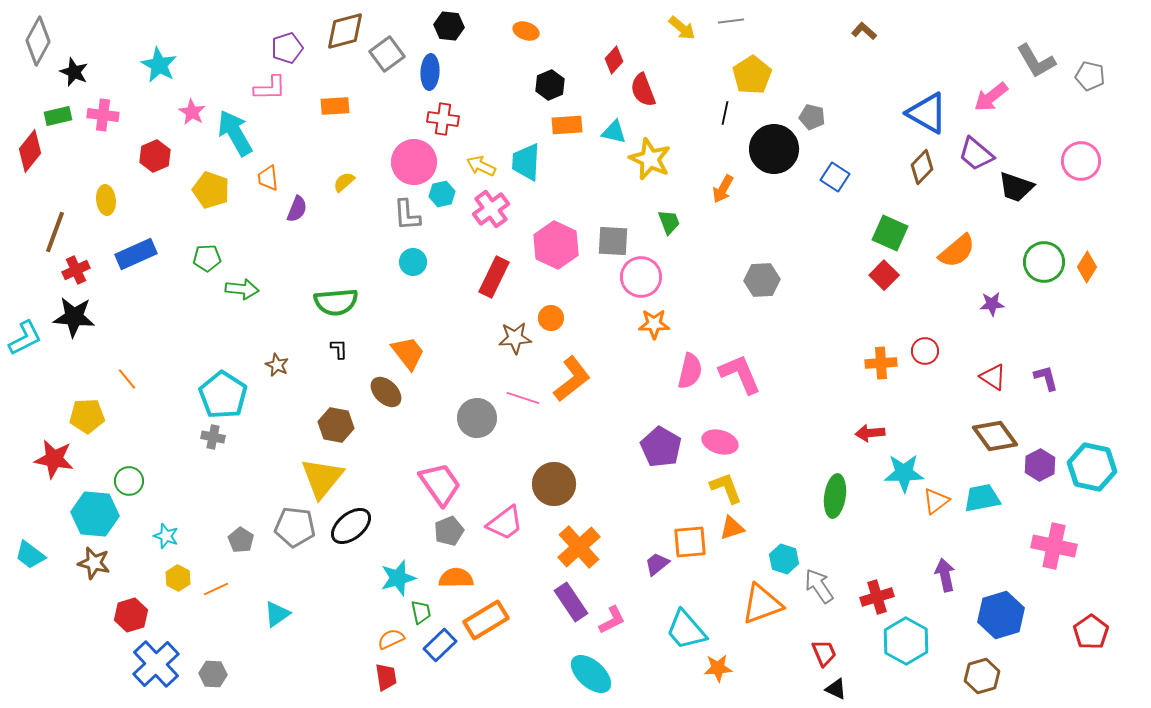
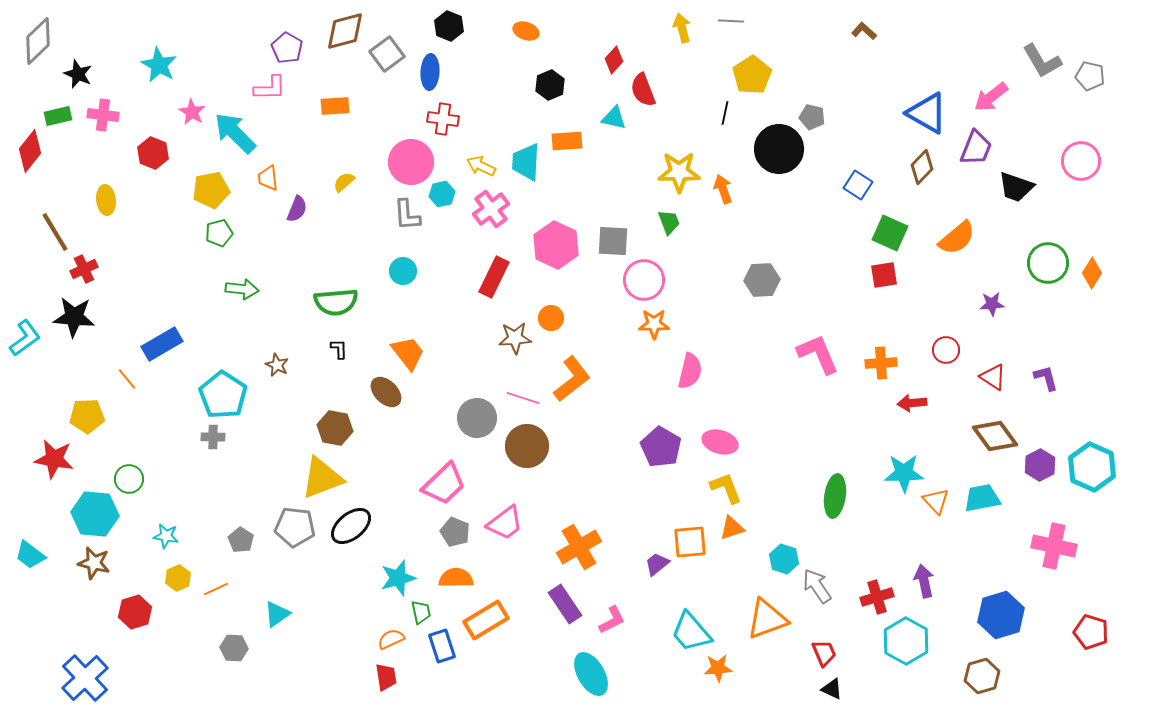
gray line at (731, 21): rotated 10 degrees clockwise
black hexagon at (449, 26): rotated 16 degrees clockwise
yellow arrow at (682, 28): rotated 144 degrees counterclockwise
gray diamond at (38, 41): rotated 18 degrees clockwise
purple pentagon at (287, 48): rotated 24 degrees counterclockwise
gray L-shape at (1036, 61): moved 6 px right
black star at (74, 72): moved 4 px right, 2 px down
orange rectangle at (567, 125): moved 16 px down
cyan triangle at (614, 132): moved 14 px up
cyan arrow at (235, 133): rotated 15 degrees counterclockwise
black circle at (774, 149): moved 5 px right
purple trapezoid at (976, 154): moved 6 px up; rotated 108 degrees counterclockwise
red hexagon at (155, 156): moved 2 px left, 3 px up; rotated 16 degrees counterclockwise
yellow star at (650, 159): moved 29 px right, 13 px down; rotated 24 degrees counterclockwise
pink circle at (414, 162): moved 3 px left
blue square at (835, 177): moved 23 px right, 8 px down
orange arrow at (723, 189): rotated 132 degrees clockwise
yellow pentagon at (211, 190): rotated 30 degrees counterclockwise
brown line at (55, 232): rotated 51 degrees counterclockwise
orange semicircle at (957, 251): moved 13 px up
blue rectangle at (136, 254): moved 26 px right, 90 px down; rotated 6 degrees counterclockwise
green pentagon at (207, 258): moved 12 px right, 25 px up; rotated 12 degrees counterclockwise
cyan circle at (413, 262): moved 10 px left, 9 px down
green circle at (1044, 262): moved 4 px right, 1 px down
orange diamond at (1087, 267): moved 5 px right, 6 px down
red cross at (76, 270): moved 8 px right, 1 px up
red square at (884, 275): rotated 36 degrees clockwise
pink circle at (641, 277): moved 3 px right, 3 px down
cyan L-shape at (25, 338): rotated 9 degrees counterclockwise
red circle at (925, 351): moved 21 px right, 1 px up
pink L-shape at (740, 374): moved 78 px right, 20 px up
brown hexagon at (336, 425): moved 1 px left, 3 px down
red arrow at (870, 433): moved 42 px right, 30 px up
gray cross at (213, 437): rotated 10 degrees counterclockwise
cyan hexagon at (1092, 467): rotated 12 degrees clockwise
yellow triangle at (322, 478): rotated 30 degrees clockwise
green circle at (129, 481): moved 2 px up
pink trapezoid at (440, 484): moved 4 px right; rotated 81 degrees clockwise
brown circle at (554, 484): moved 27 px left, 38 px up
orange triangle at (936, 501): rotated 36 degrees counterclockwise
gray pentagon at (449, 531): moved 6 px right, 1 px down; rotated 28 degrees counterclockwise
cyan star at (166, 536): rotated 10 degrees counterclockwise
orange cross at (579, 547): rotated 12 degrees clockwise
purple arrow at (945, 575): moved 21 px left, 6 px down
yellow hexagon at (178, 578): rotated 10 degrees clockwise
gray arrow at (819, 586): moved 2 px left
purple rectangle at (571, 602): moved 6 px left, 2 px down
orange triangle at (762, 604): moved 5 px right, 15 px down
red hexagon at (131, 615): moved 4 px right, 3 px up
cyan trapezoid at (686, 630): moved 5 px right, 2 px down
red pentagon at (1091, 632): rotated 20 degrees counterclockwise
blue rectangle at (440, 645): moved 2 px right, 1 px down; rotated 64 degrees counterclockwise
blue cross at (156, 664): moved 71 px left, 14 px down
gray hexagon at (213, 674): moved 21 px right, 26 px up
cyan ellipse at (591, 674): rotated 18 degrees clockwise
black triangle at (836, 689): moved 4 px left
